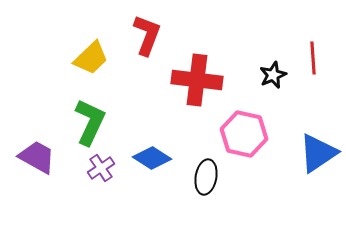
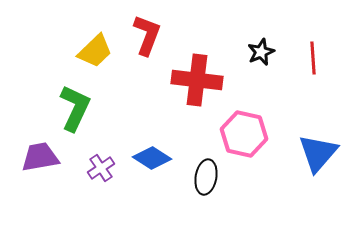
yellow trapezoid: moved 4 px right, 7 px up
black star: moved 12 px left, 23 px up
green L-shape: moved 15 px left, 14 px up
blue triangle: rotated 15 degrees counterclockwise
purple trapezoid: moved 3 px right; rotated 39 degrees counterclockwise
